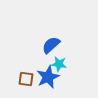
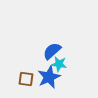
blue semicircle: moved 1 px right, 6 px down
blue star: moved 1 px right
